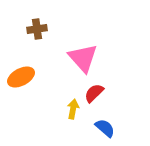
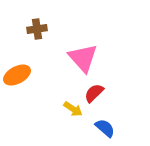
orange ellipse: moved 4 px left, 2 px up
yellow arrow: rotated 114 degrees clockwise
